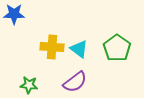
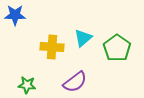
blue star: moved 1 px right, 1 px down
cyan triangle: moved 4 px right, 11 px up; rotated 42 degrees clockwise
green star: moved 2 px left
